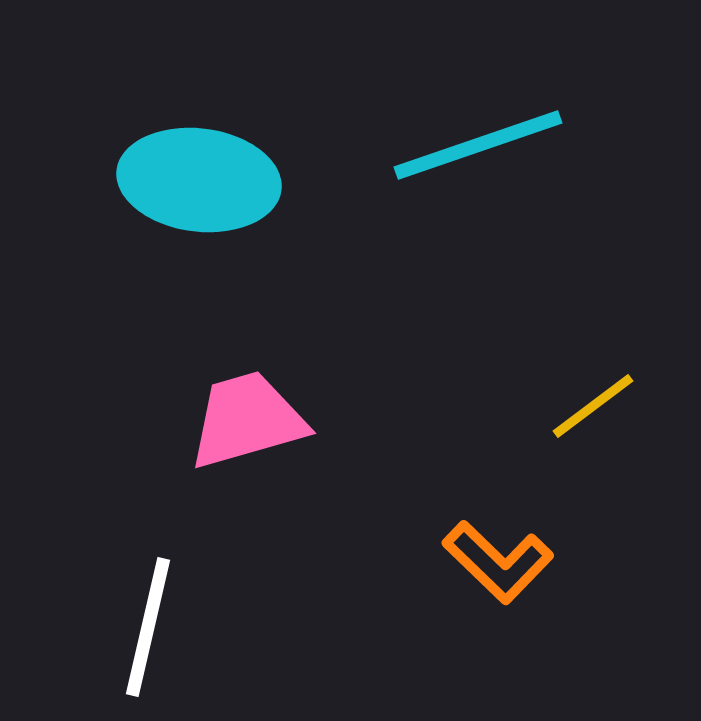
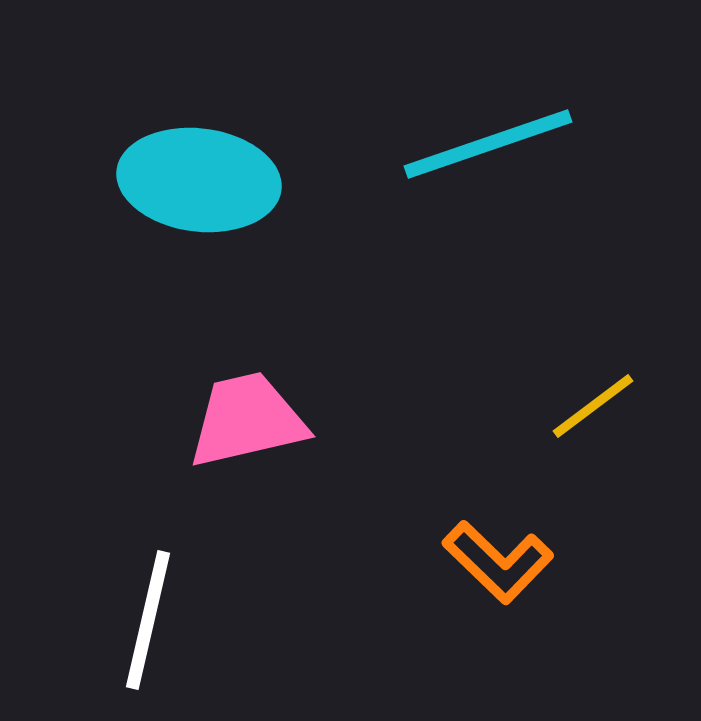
cyan line: moved 10 px right, 1 px up
pink trapezoid: rotated 3 degrees clockwise
white line: moved 7 px up
